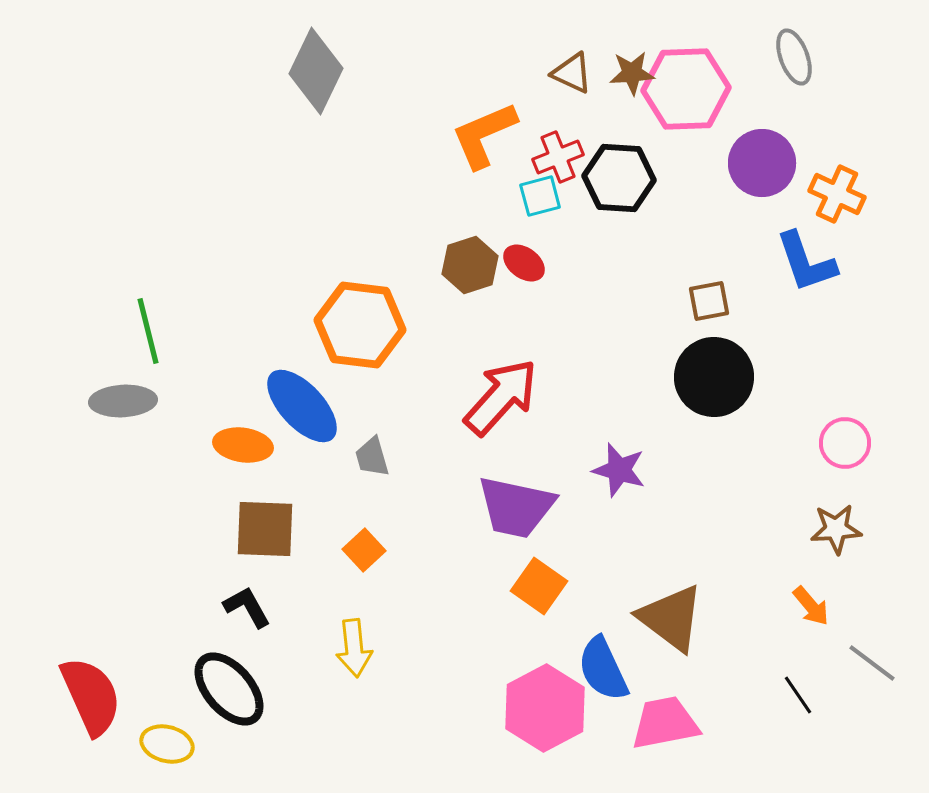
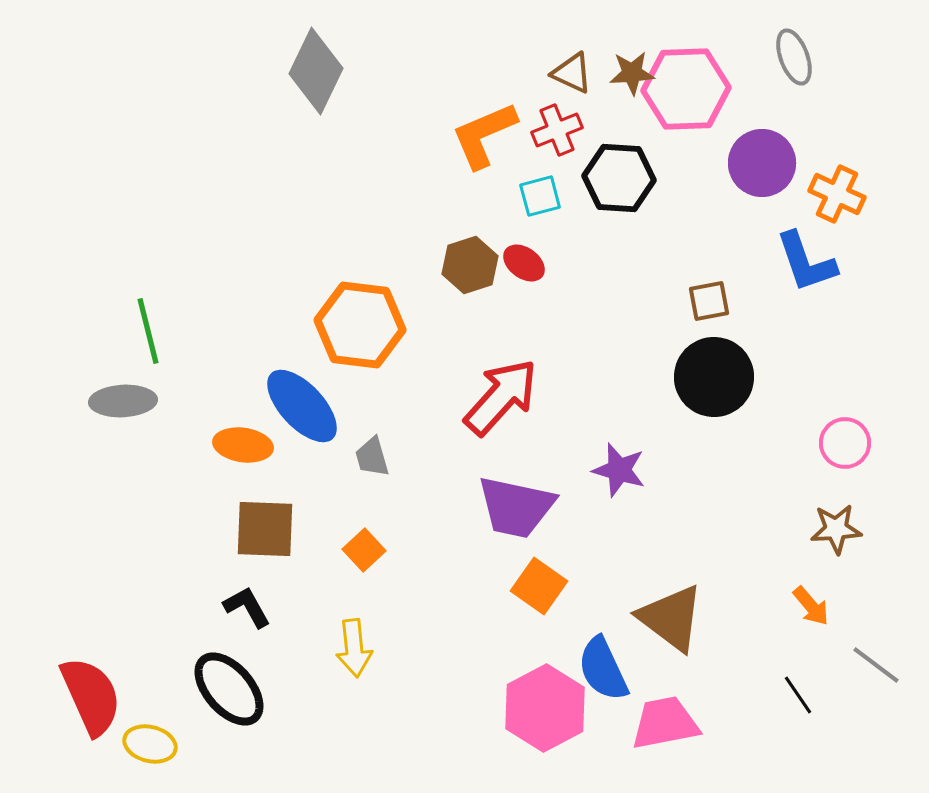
red cross at (558, 157): moved 1 px left, 27 px up
gray line at (872, 663): moved 4 px right, 2 px down
yellow ellipse at (167, 744): moved 17 px left
